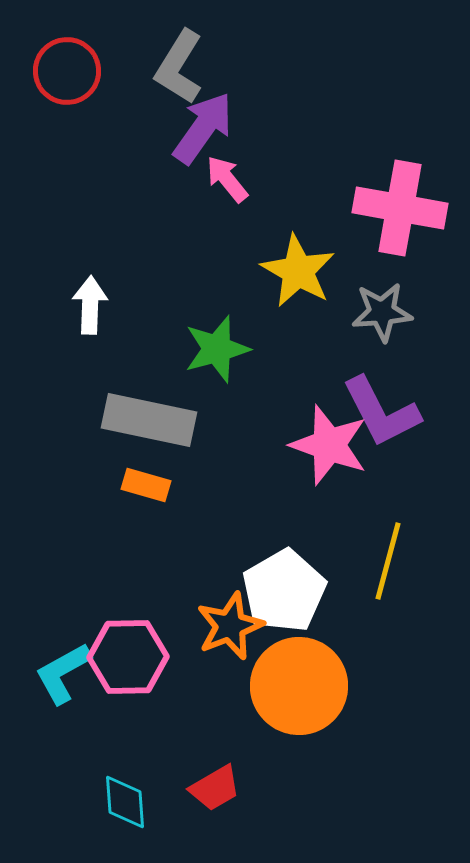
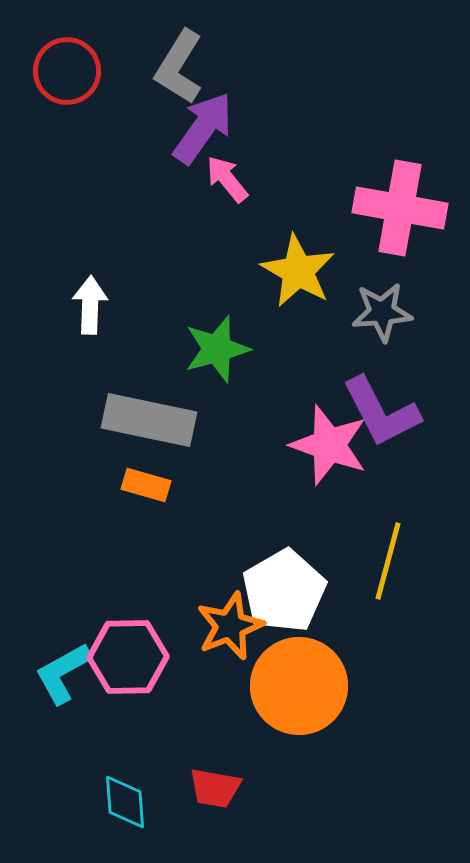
red trapezoid: rotated 40 degrees clockwise
